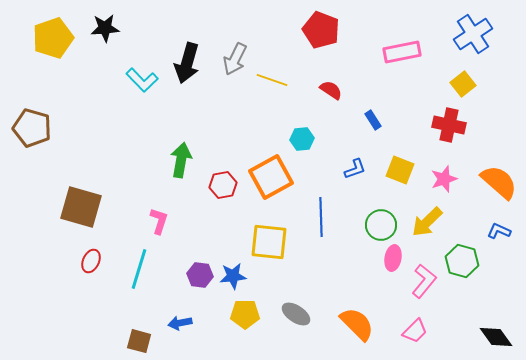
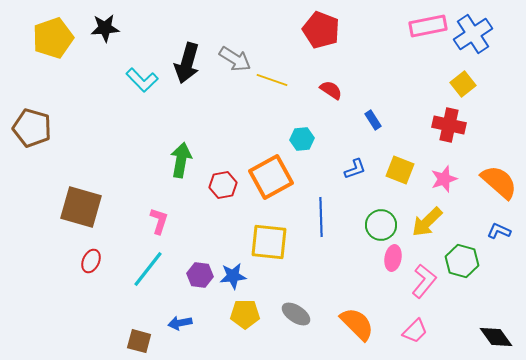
pink rectangle at (402, 52): moved 26 px right, 26 px up
gray arrow at (235, 59): rotated 84 degrees counterclockwise
cyan line at (139, 269): moved 9 px right; rotated 21 degrees clockwise
